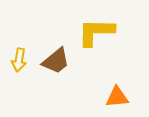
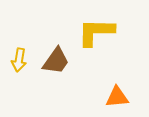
brown trapezoid: rotated 16 degrees counterclockwise
